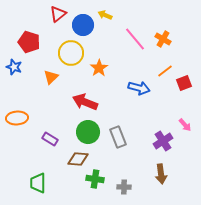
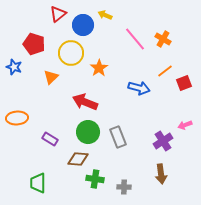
red pentagon: moved 5 px right, 2 px down
pink arrow: rotated 112 degrees clockwise
